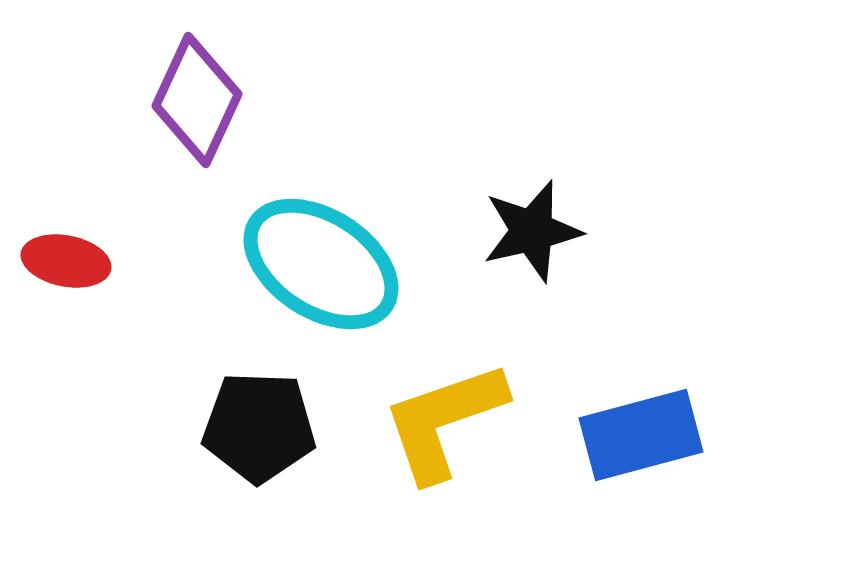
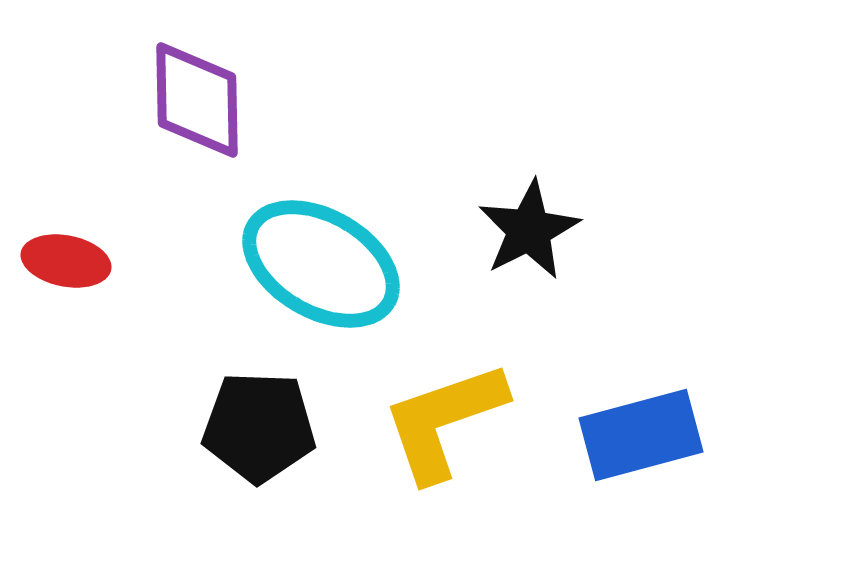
purple diamond: rotated 26 degrees counterclockwise
black star: moved 3 px left, 1 px up; rotated 14 degrees counterclockwise
cyan ellipse: rotated 3 degrees counterclockwise
